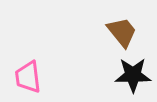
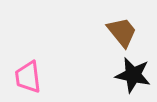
black star: rotated 12 degrees clockwise
